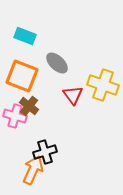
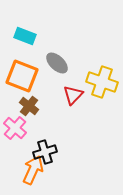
yellow cross: moved 1 px left, 3 px up
red triangle: rotated 20 degrees clockwise
pink cross: moved 12 px down; rotated 25 degrees clockwise
